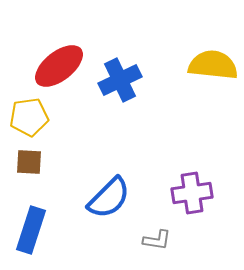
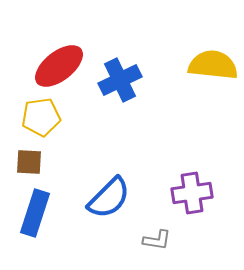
yellow pentagon: moved 12 px right
blue rectangle: moved 4 px right, 17 px up
